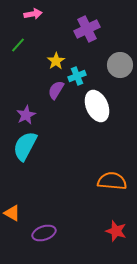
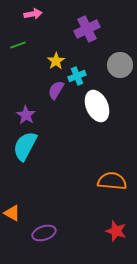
green line: rotated 28 degrees clockwise
purple star: rotated 12 degrees counterclockwise
